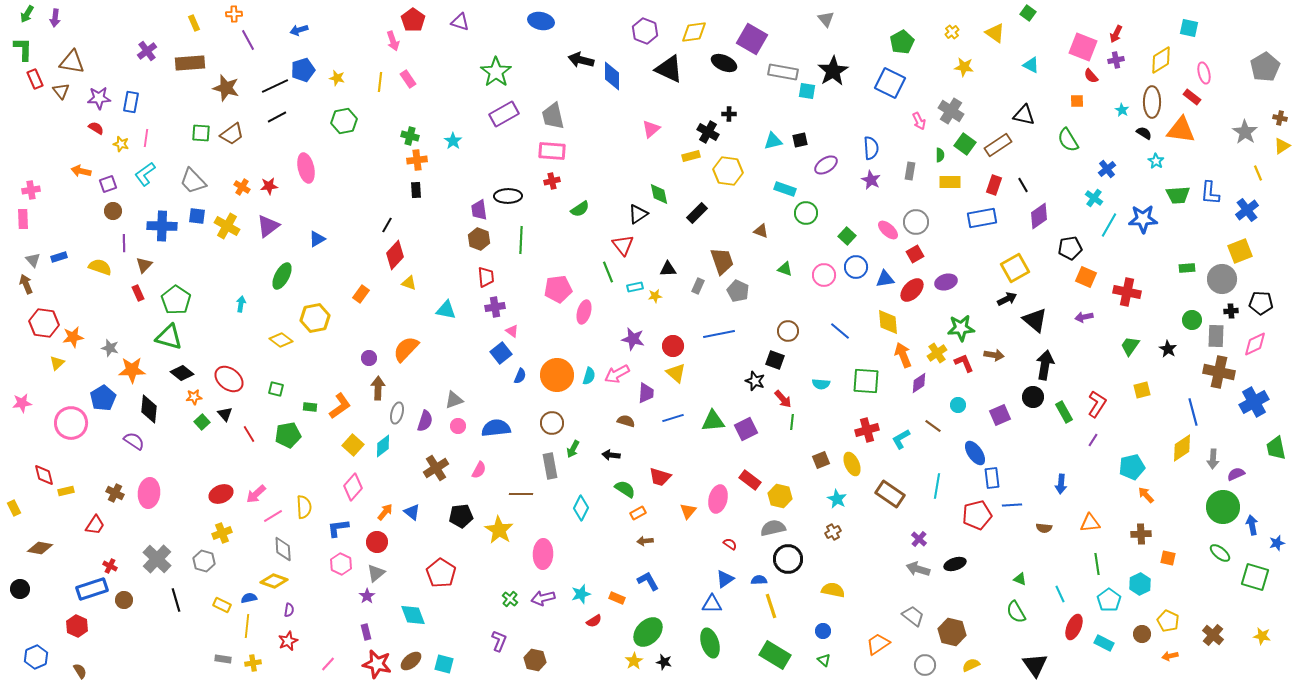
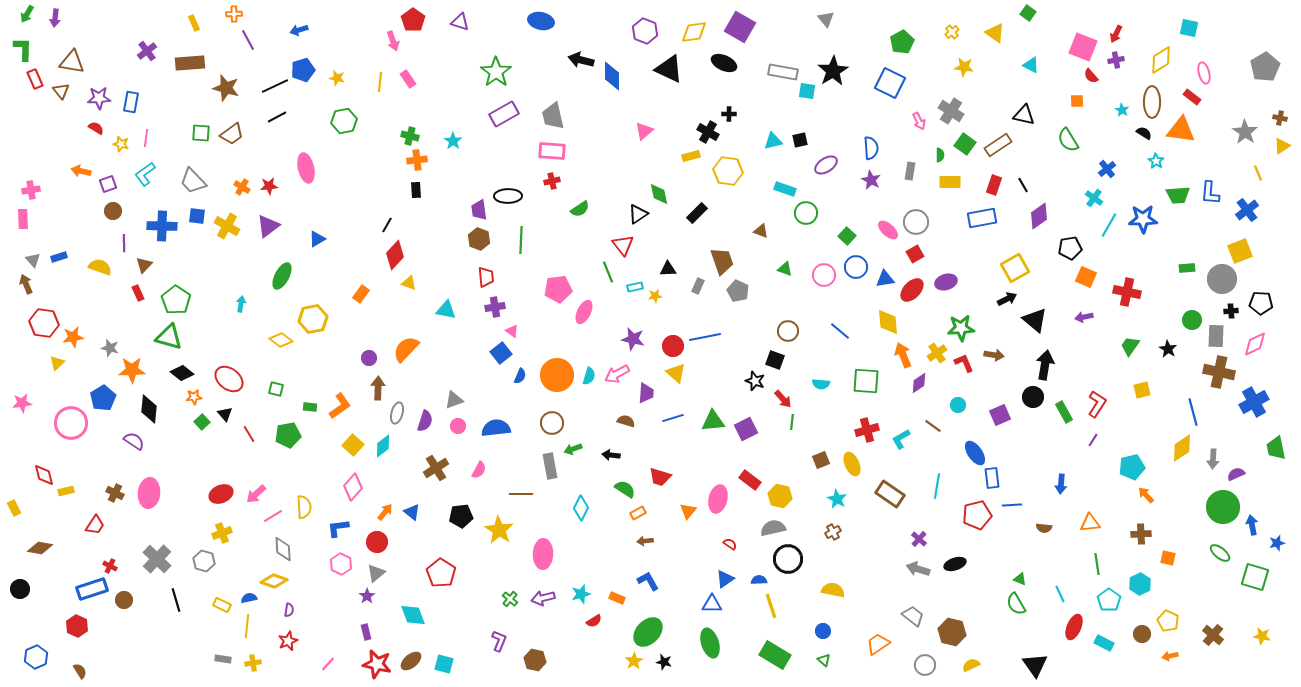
purple square at (752, 39): moved 12 px left, 12 px up
pink triangle at (651, 129): moved 7 px left, 2 px down
pink ellipse at (584, 312): rotated 10 degrees clockwise
yellow hexagon at (315, 318): moved 2 px left, 1 px down
blue line at (719, 334): moved 14 px left, 3 px down
green arrow at (573, 449): rotated 42 degrees clockwise
green semicircle at (1016, 612): moved 8 px up
